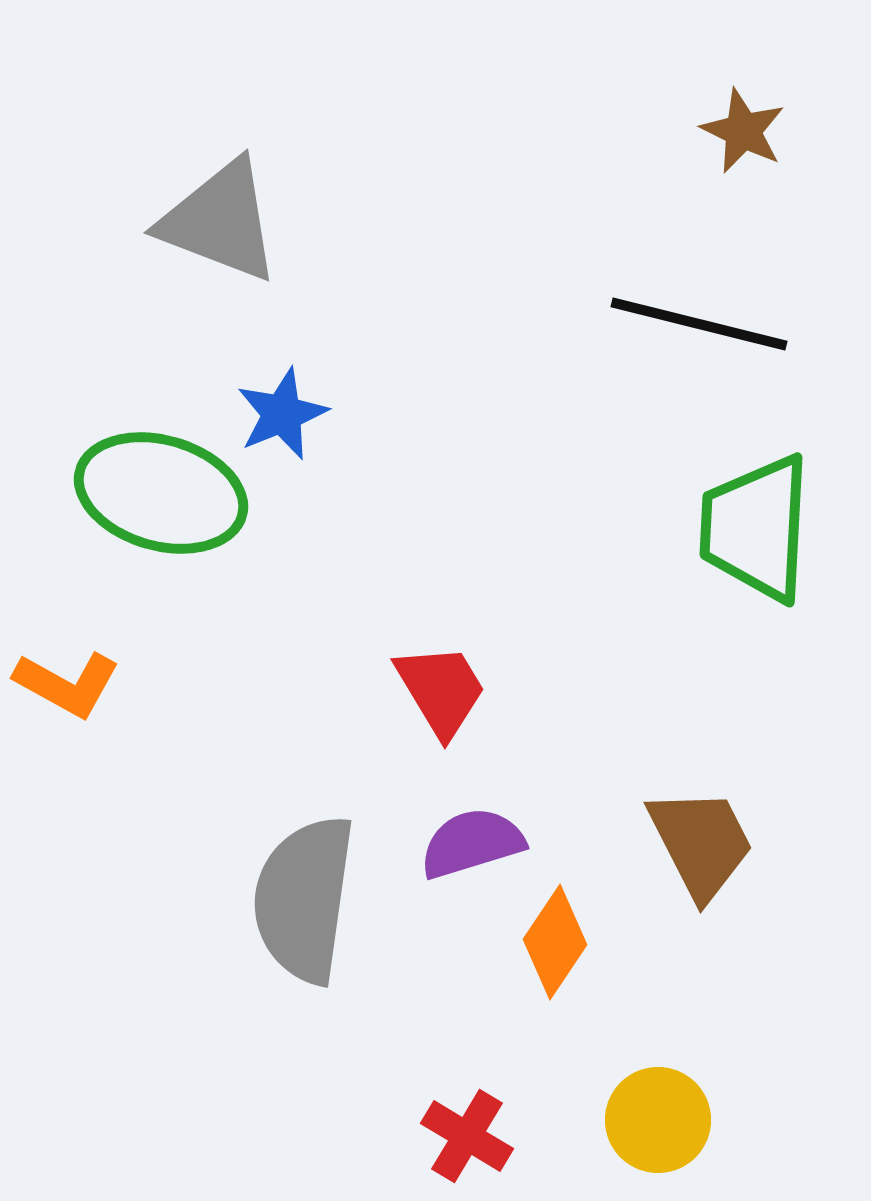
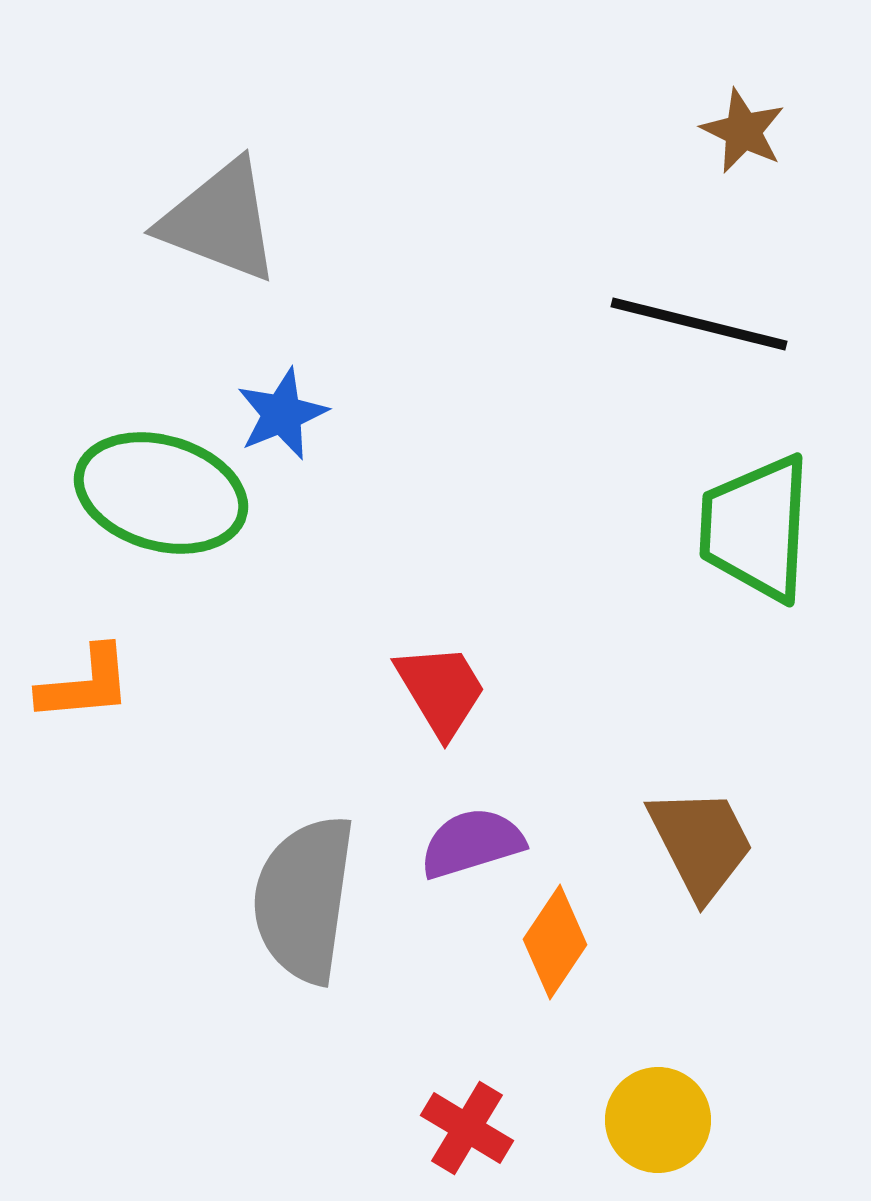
orange L-shape: moved 18 px right; rotated 34 degrees counterclockwise
red cross: moved 8 px up
